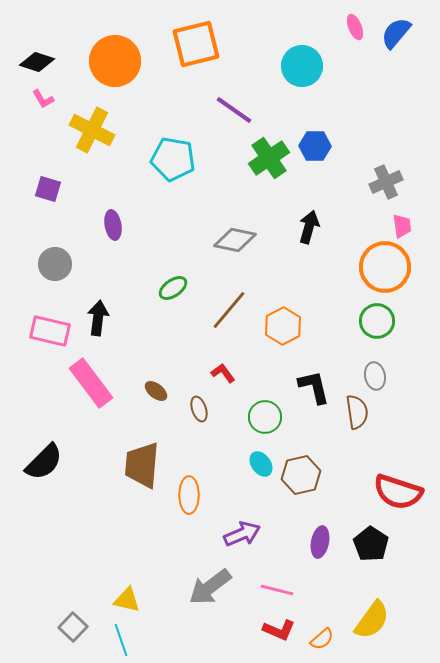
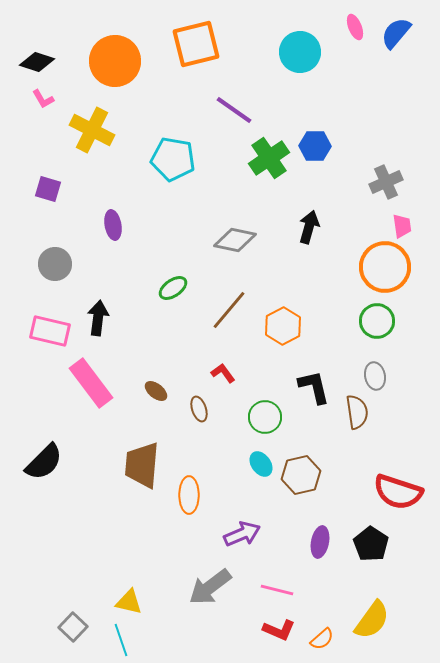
cyan circle at (302, 66): moved 2 px left, 14 px up
yellow triangle at (127, 600): moved 2 px right, 2 px down
